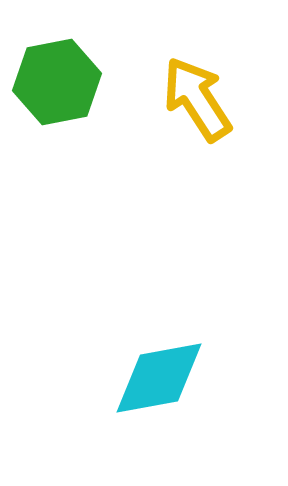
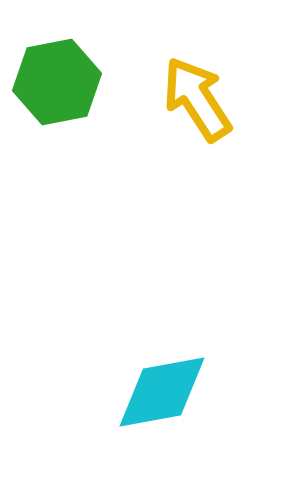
cyan diamond: moved 3 px right, 14 px down
